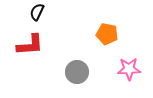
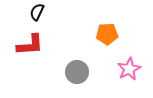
orange pentagon: rotated 15 degrees counterclockwise
pink star: rotated 25 degrees counterclockwise
